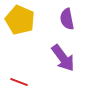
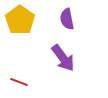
yellow pentagon: rotated 12 degrees clockwise
